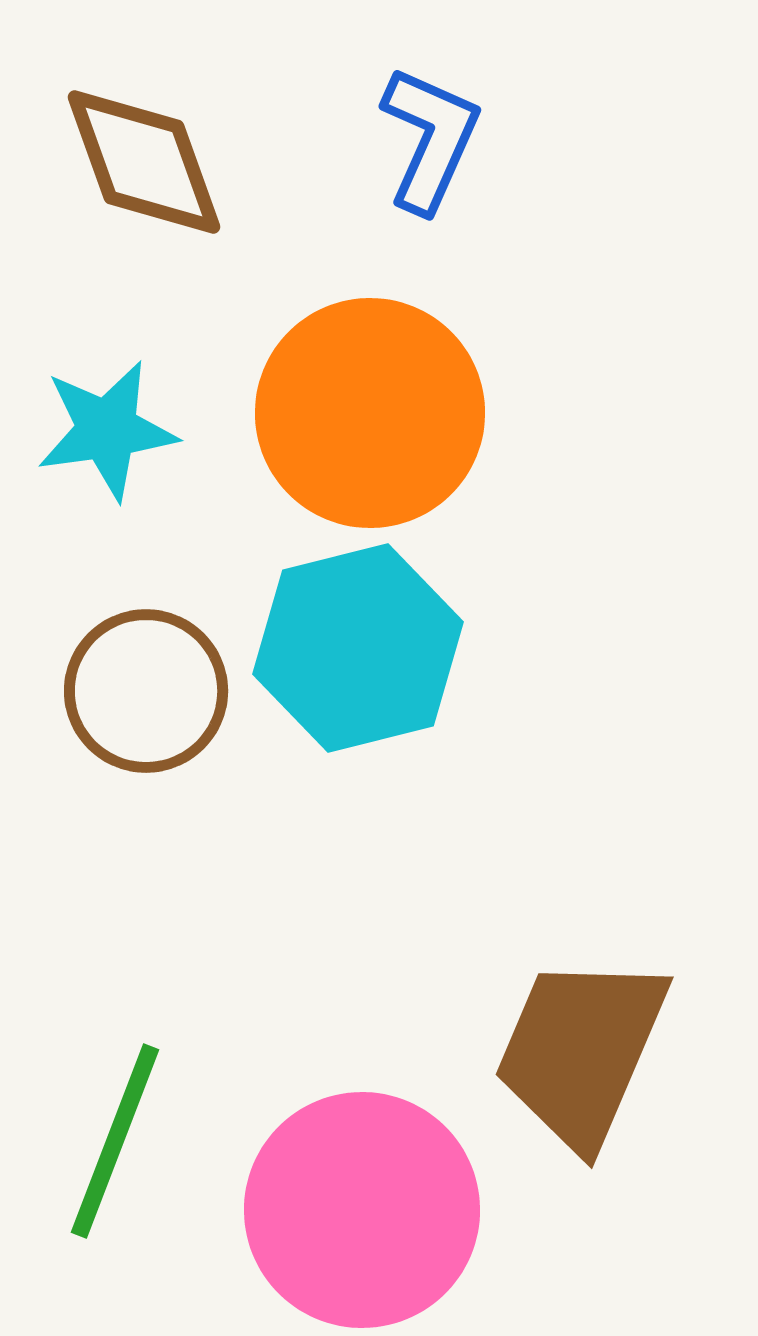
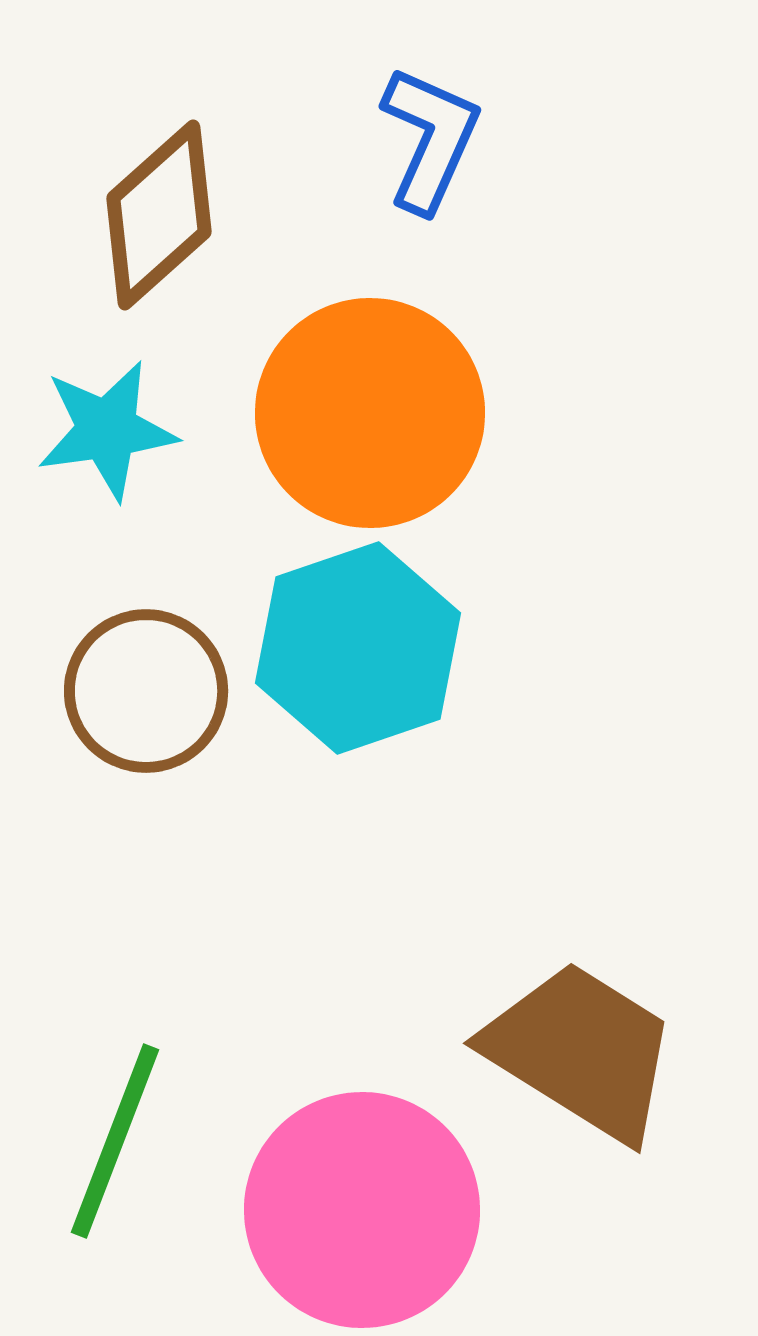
brown diamond: moved 15 px right, 53 px down; rotated 68 degrees clockwise
cyan hexagon: rotated 5 degrees counterclockwise
brown trapezoid: rotated 99 degrees clockwise
